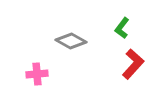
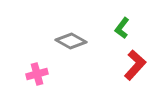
red L-shape: moved 2 px right, 1 px down
pink cross: rotated 10 degrees counterclockwise
